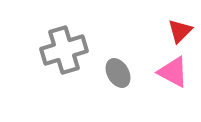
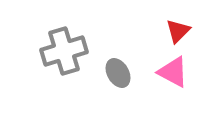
red triangle: moved 2 px left
gray cross: moved 1 px down
